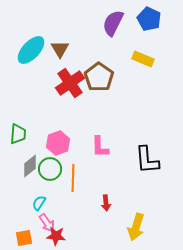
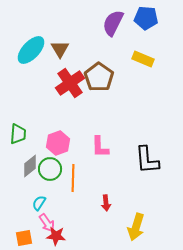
blue pentagon: moved 3 px left, 1 px up; rotated 20 degrees counterclockwise
